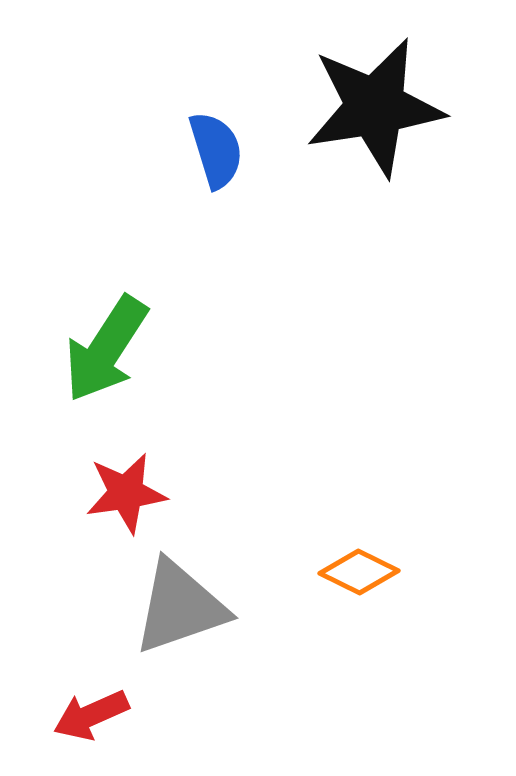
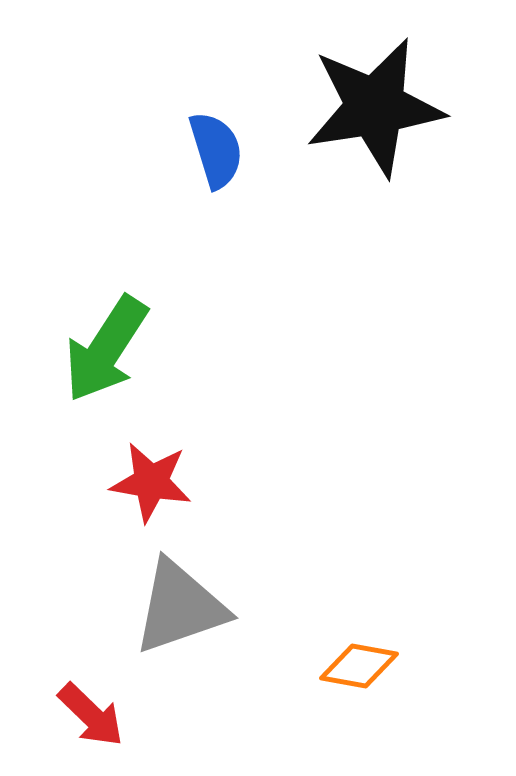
red star: moved 25 px right, 11 px up; rotated 18 degrees clockwise
orange diamond: moved 94 px down; rotated 16 degrees counterclockwise
red arrow: rotated 112 degrees counterclockwise
